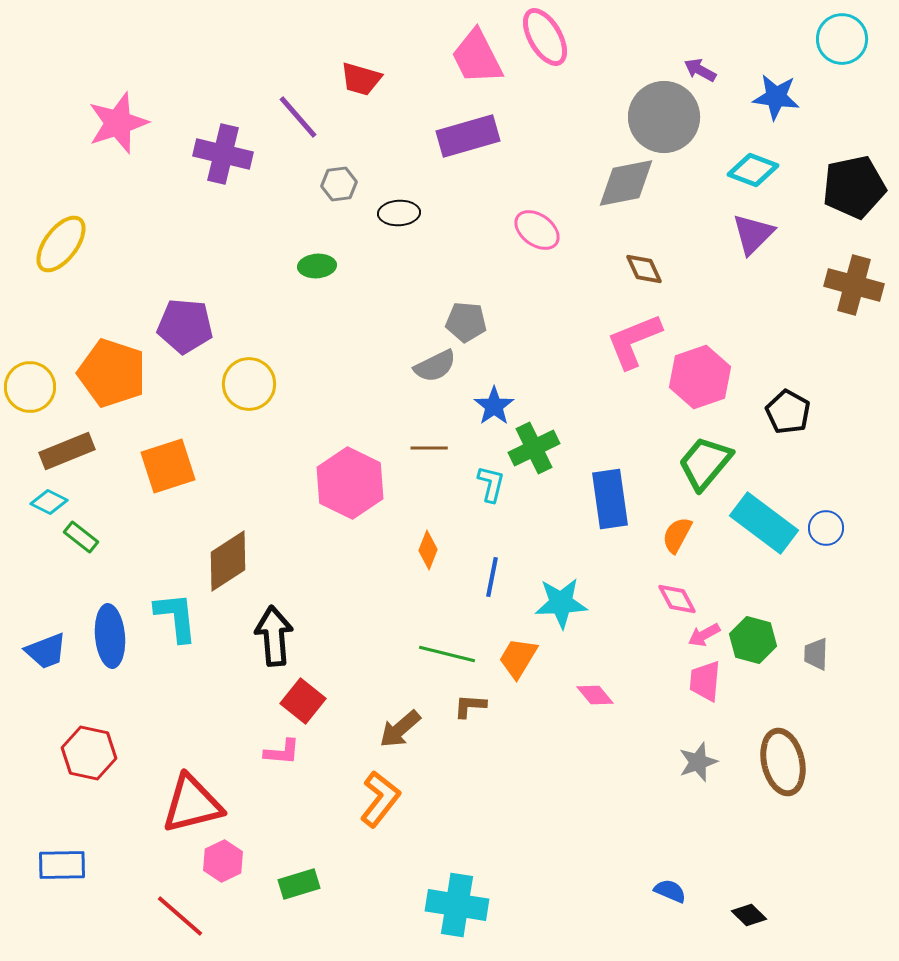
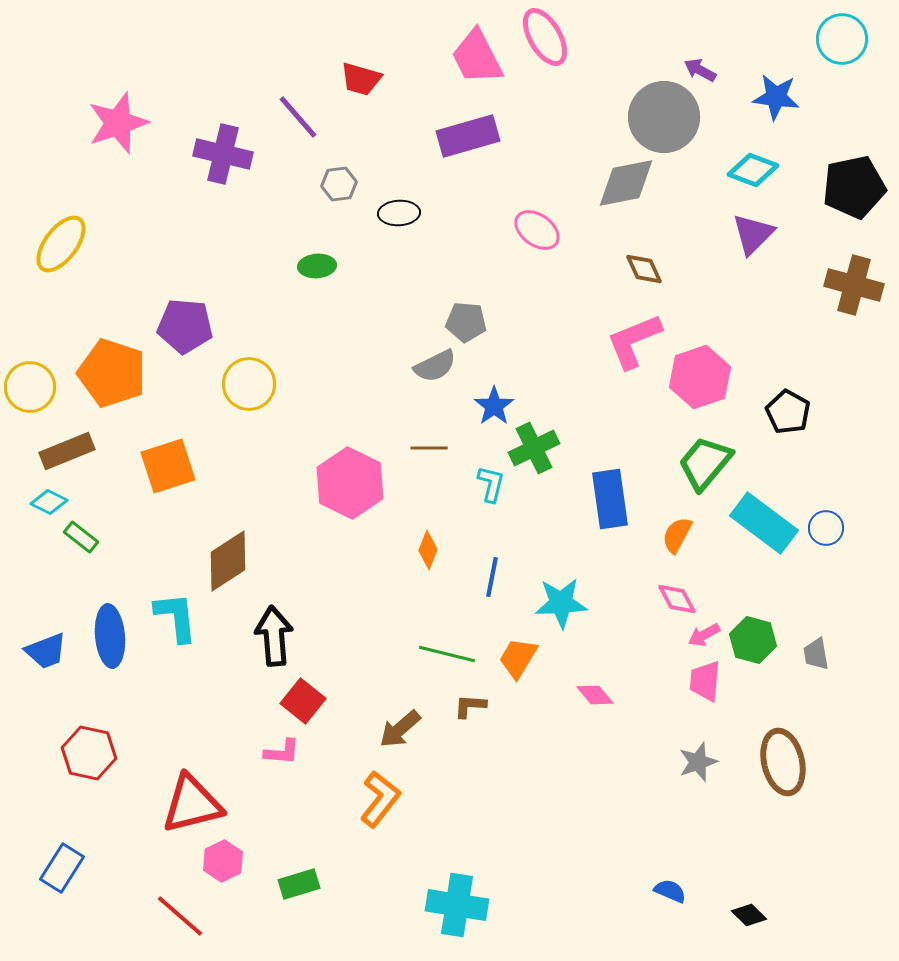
gray trapezoid at (816, 654): rotated 12 degrees counterclockwise
blue rectangle at (62, 865): moved 3 px down; rotated 57 degrees counterclockwise
